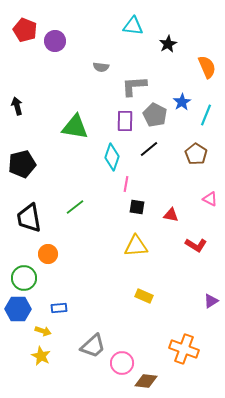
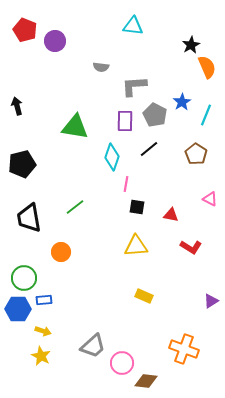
black star: moved 23 px right, 1 px down
red L-shape: moved 5 px left, 2 px down
orange circle: moved 13 px right, 2 px up
blue rectangle: moved 15 px left, 8 px up
